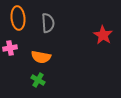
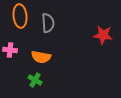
orange ellipse: moved 2 px right, 2 px up
red star: rotated 24 degrees counterclockwise
pink cross: moved 2 px down; rotated 16 degrees clockwise
green cross: moved 3 px left
